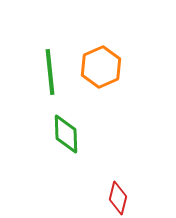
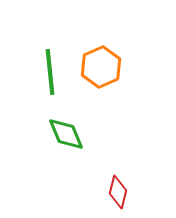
green diamond: rotated 21 degrees counterclockwise
red diamond: moved 6 px up
